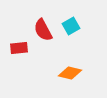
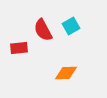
orange diamond: moved 4 px left; rotated 15 degrees counterclockwise
